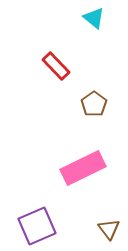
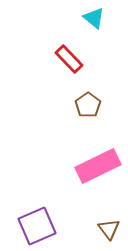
red rectangle: moved 13 px right, 7 px up
brown pentagon: moved 6 px left, 1 px down
pink rectangle: moved 15 px right, 2 px up
